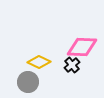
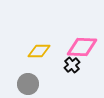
yellow diamond: moved 11 px up; rotated 25 degrees counterclockwise
gray circle: moved 2 px down
